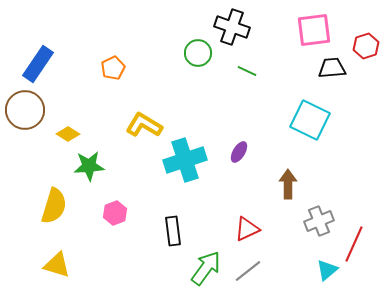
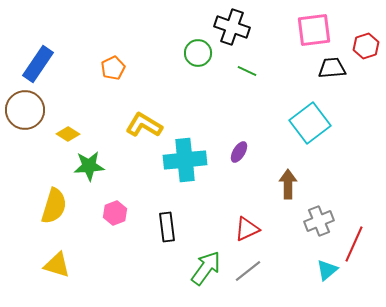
cyan square: moved 3 px down; rotated 27 degrees clockwise
cyan cross: rotated 12 degrees clockwise
black rectangle: moved 6 px left, 4 px up
